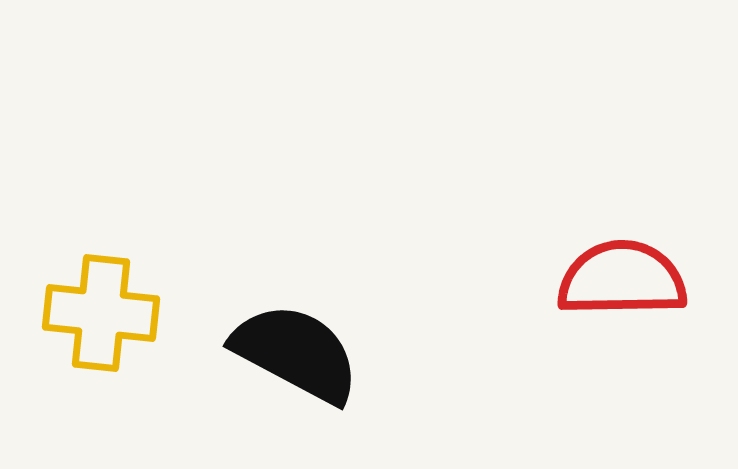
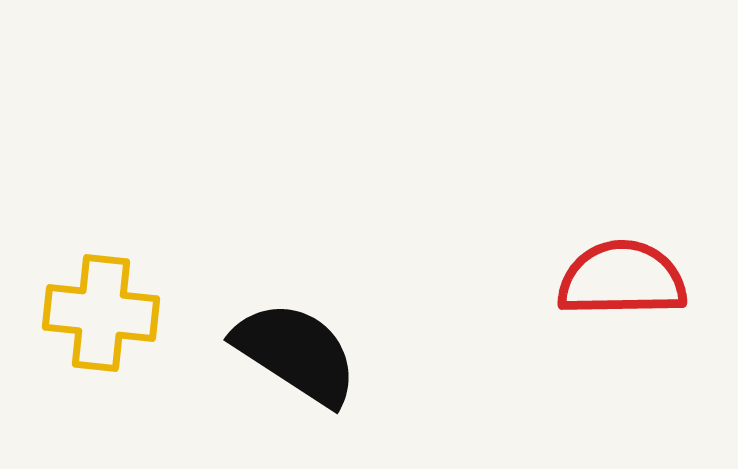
black semicircle: rotated 5 degrees clockwise
